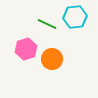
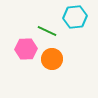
green line: moved 7 px down
pink hexagon: rotated 15 degrees clockwise
